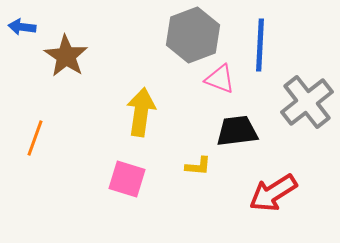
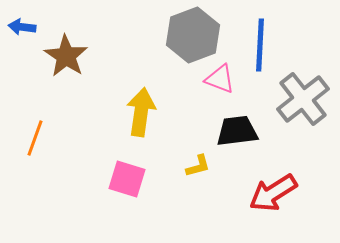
gray cross: moved 4 px left, 3 px up
yellow L-shape: rotated 20 degrees counterclockwise
